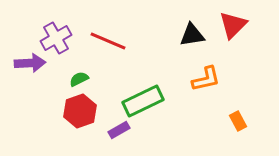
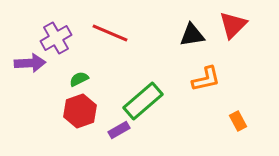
red line: moved 2 px right, 8 px up
green rectangle: rotated 15 degrees counterclockwise
